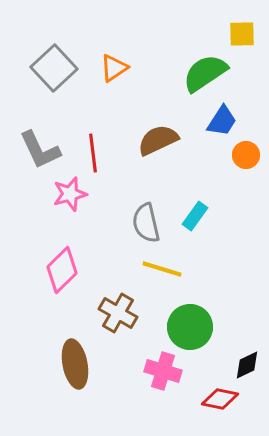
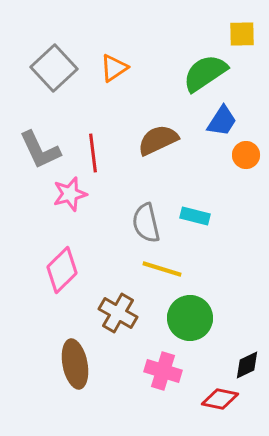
cyan rectangle: rotated 68 degrees clockwise
green circle: moved 9 px up
